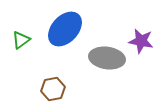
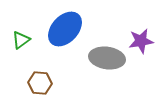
purple star: rotated 20 degrees counterclockwise
brown hexagon: moved 13 px left, 6 px up; rotated 15 degrees clockwise
